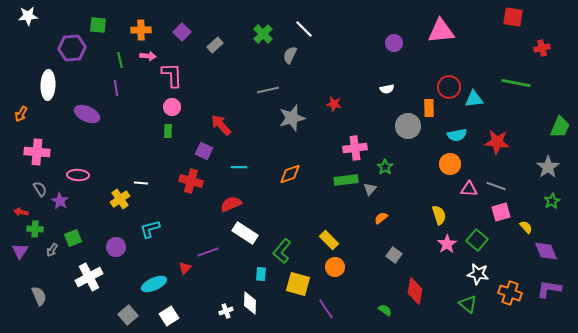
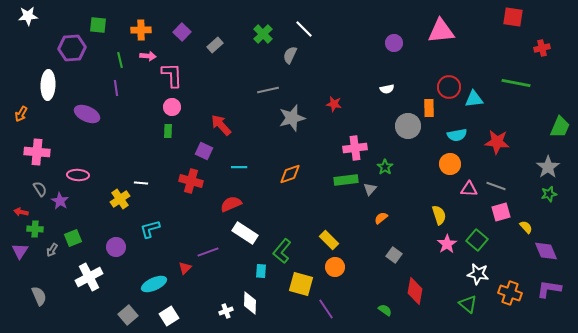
green star at (552, 201): moved 3 px left, 7 px up; rotated 14 degrees clockwise
cyan rectangle at (261, 274): moved 3 px up
yellow square at (298, 284): moved 3 px right
